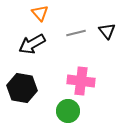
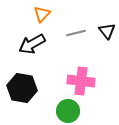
orange triangle: moved 2 px right, 1 px down; rotated 24 degrees clockwise
